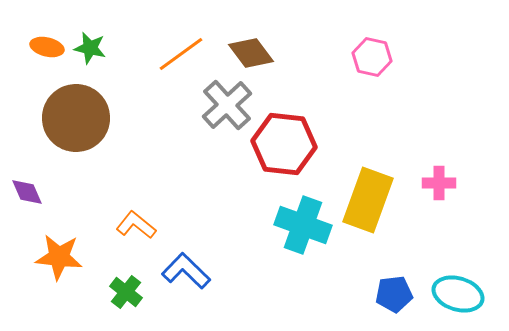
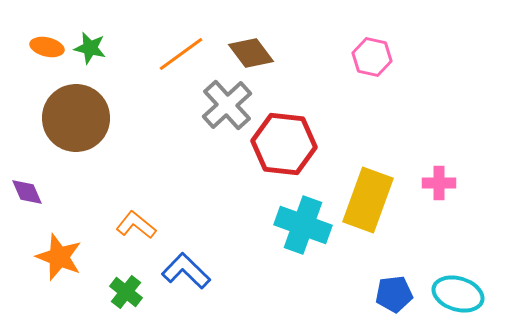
orange star: rotated 15 degrees clockwise
